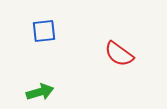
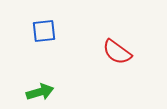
red semicircle: moved 2 px left, 2 px up
